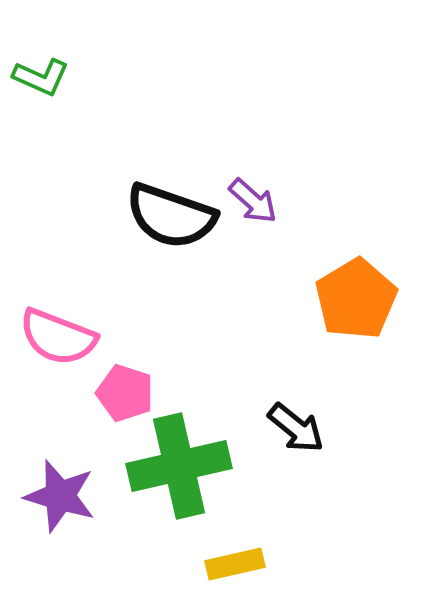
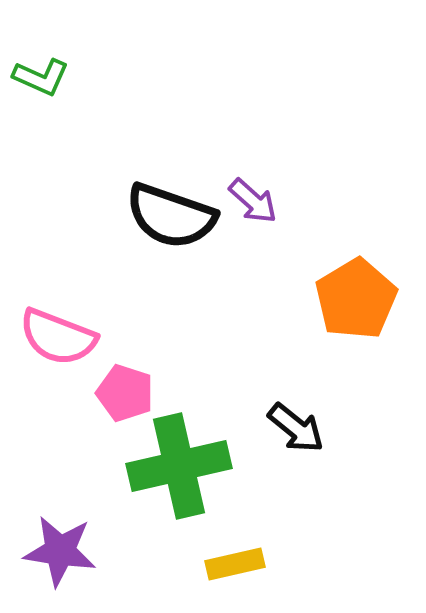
purple star: moved 55 px down; rotated 8 degrees counterclockwise
